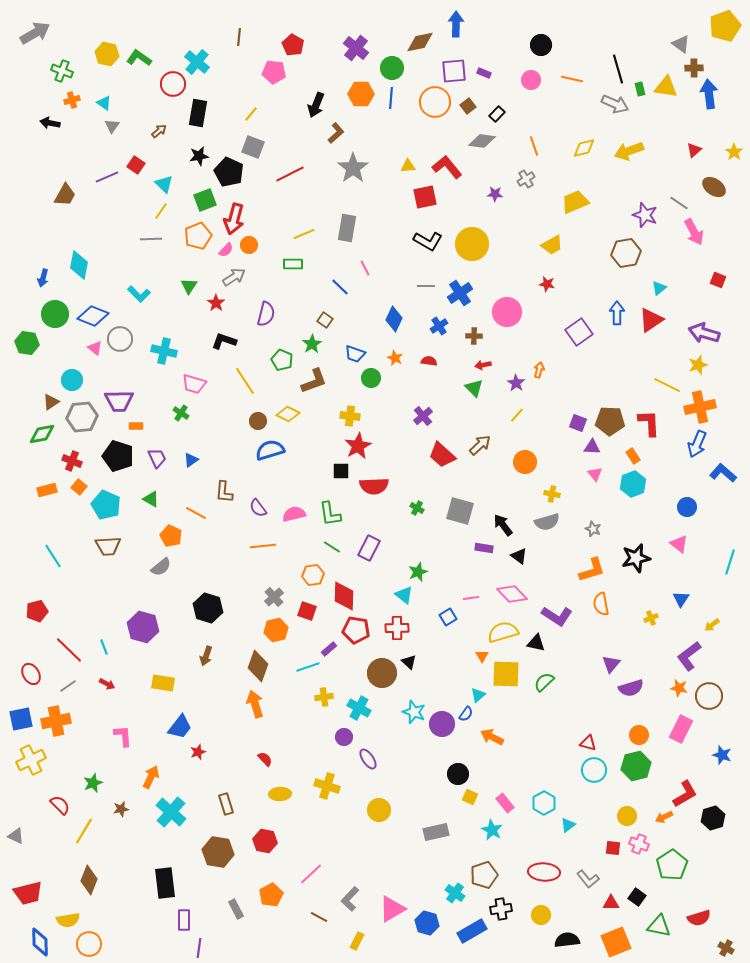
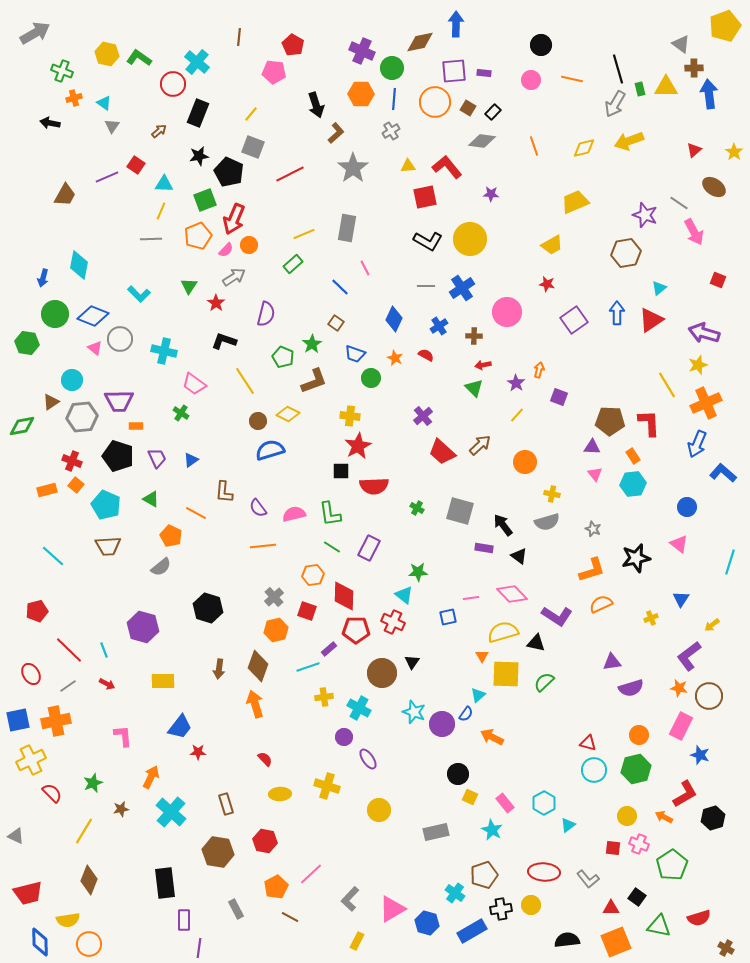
purple cross at (356, 48): moved 6 px right, 3 px down; rotated 15 degrees counterclockwise
purple rectangle at (484, 73): rotated 16 degrees counterclockwise
yellow triangle at (666, 87): rotated 10 degrees counterclockwise
blue line at (391, 98): moved 3 px right, 1 px down
orange cross at (72, 100): moved 2 px right, 2 px up
gray arrow at (615, 104): rotated 96 degrees clockwise
black arrow at (316, 105): rotated 40 degrees counterclockwise
brown square at (468, 106): moved 2 px down; rotated 21 degrees counterclockwise
black rectangle at (198, 113): rotated 12 degrees clockwise
black rectangle at (497, 114): moved 4 px left, 2 px up
yellow arrow at (629, 151): moved 10 px up
gray cross at (526, 179): moved 135 px left, 48 px up
cyan triangle at (164, 184): rotated 42 degrees counterclockwise
purple star at (495, 194): moved 4 px left
yellow line at (161, 211): rotated 12 degrees counterclockwise
red arrow at (234, 219): rotated 8 degrees clockwise
yellow circle at (472, 244): moved 2 px left, 5 px up
green rectangle at (293, 264): rotated 42 degrees counterclockwise
blue cross at (460, 293): moved 2 px right, 5 px up
brown square at (325, 320): moved 11 px right, 3 px down
purple square at (579, 332): moved 5 px left, 12 px up
green pentagon at (282, 360): moved 1 px right, 3 px up
red semicircle at (429, 361): moved 3 px left, 6 px up; rotated 21 degrees clockwise
pink trapezoid at (194, 384): rotated 20 degrees clockwise
yellow line at (667, 385): rotated 32 degrees clockwise
orange cross at (700, 407): moved 6 px right, 4 px up; rotated 12 degrees counterclockwise
purple square at (578, 423): moved 19 px left, 26 px up
green diamond at (42, 434): moved 20 px left, 8 px up
red trapezoid at (442, 455): moved 3 px up
cyan hexagon at (633, 484): rotated 15 degrees clockwise
orange square at (79, 487): moved 3 px left, 2 px up
cyan line at (53, 556): rotated 15 degrees counterclockwise
green star at (418, 572): rotated 18 degrees clockwise
orange semicircle at (601, 604): rotated 75 degrees clockwise
blue square at (448, 617): rotated 18 degrees clockwise
red cross at (397, 628): moved 4 px left, 6 px up; rotated 25 degrees clockwise
red pentagon at (356, 630): rotated 8 degrees counterclockwise
cyan line at (104, 647): moved 3 px down
brown arrow at (206, 656): moved 13 px right, 13 px down; rotated 12 degrees counterclockwise
black triangle at (409, 662): moved 3 px right; rotated 21 degrees clockwise
purple triangle at (611, 664): moved 1 px right, 2 px up; rotated 42 degrees clockwise
yellow rectangle at (163, 683): moved 2 px up; rotated 10 degrees counterclockwise
blue square at (21, 719): moved 3 px left, 1 px down
pink rectangle at (681, 729): moved 3 px up
red star at (198, 752): rotated 21 degrees clockwise
blue star at (722, 755): moved 22 px left
green hexagon at (636, 766): moved 3 px down
red semicircle at (60, 805): moved 8 px left, 12 px up
orange arrow at (664, 817): rotated 54 degrees clockwise
orange pentagon at (271, 895): moved 5 px right, 8 px up
red triangle at (611, 903): moved 5 px down
yellow circle at (541, 915): moved 10 px left, 10 px up
brown line at (319, 917): moved 29 px left
